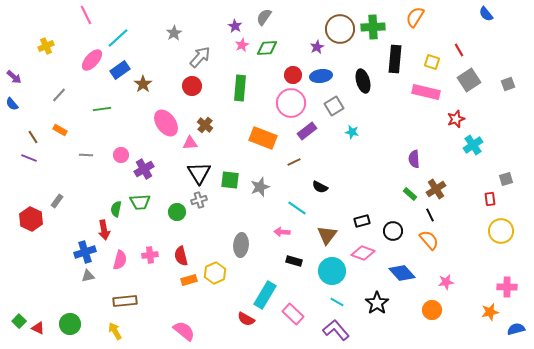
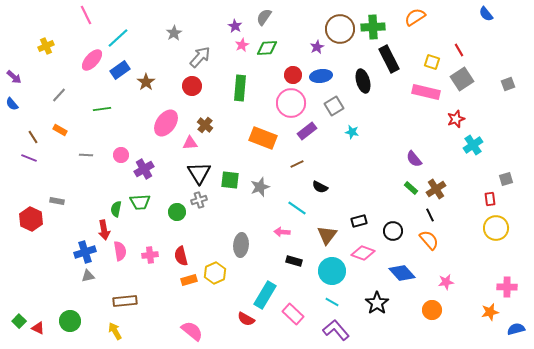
orange semicircle at (415, 17): rotated 25 degrees clockwise
black rectangle at (395, 59): moved 6 px left; rotated 32 degrees counterclockwise
gray square at (469, 80): moved 7 px left, 1 px up
brown star at (143, 84): moved 3 px right, 2 px up
pink ellipse at (166, 123): rotated 72 degrees clockwise
purple semicircle at (414, 159): rotated 36 degrees counterclockwise
brown line at (294, 162): moved 3 px right, 2 px down
green rectangle at (410, 194): moved 1 px right, 6 px up
gray rectangle at (57, 201): rotated 64 degrees clockwise
black rectangle at (362, 221): moved 3 px left
yellow circle at (501, 231): moved 5 px left, 3 px up
pink semicircle at (120, 260): moved 9 px up; rotated 24 degrees counterclockwise
cyan line at (337, 302): moved 5 px left
green circle at (70, 324): moved 3 px up
pink semicircle at (184, 331): moved 8 px right
